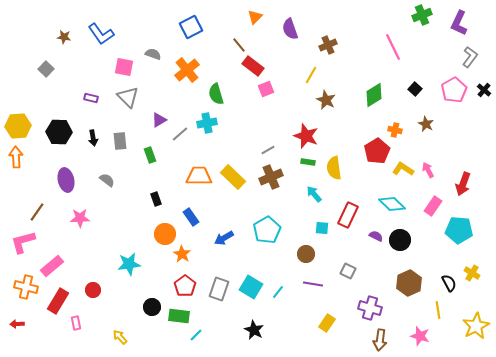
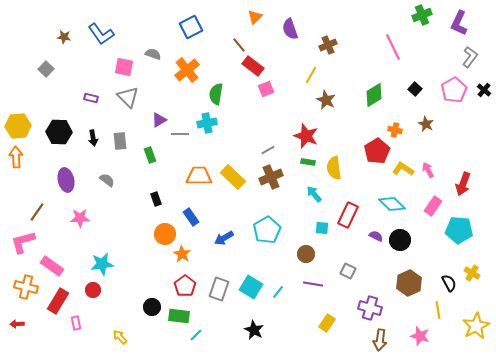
green semicircle at (216, 94): rotated 25 degrees clockwise
gray line at (180, 134): rotated 42 degrees clockwise
cyan star at (129, 264): moved 27 px left
pink rectangle at (52, 266): rotated 75 degrees clockwise
